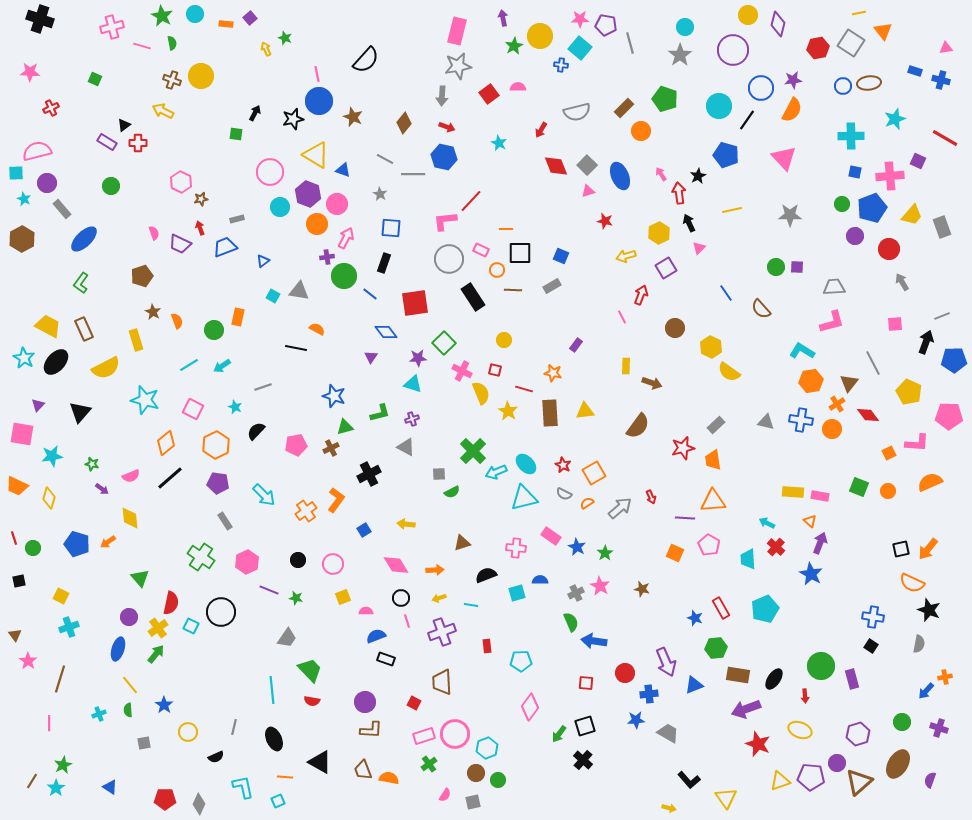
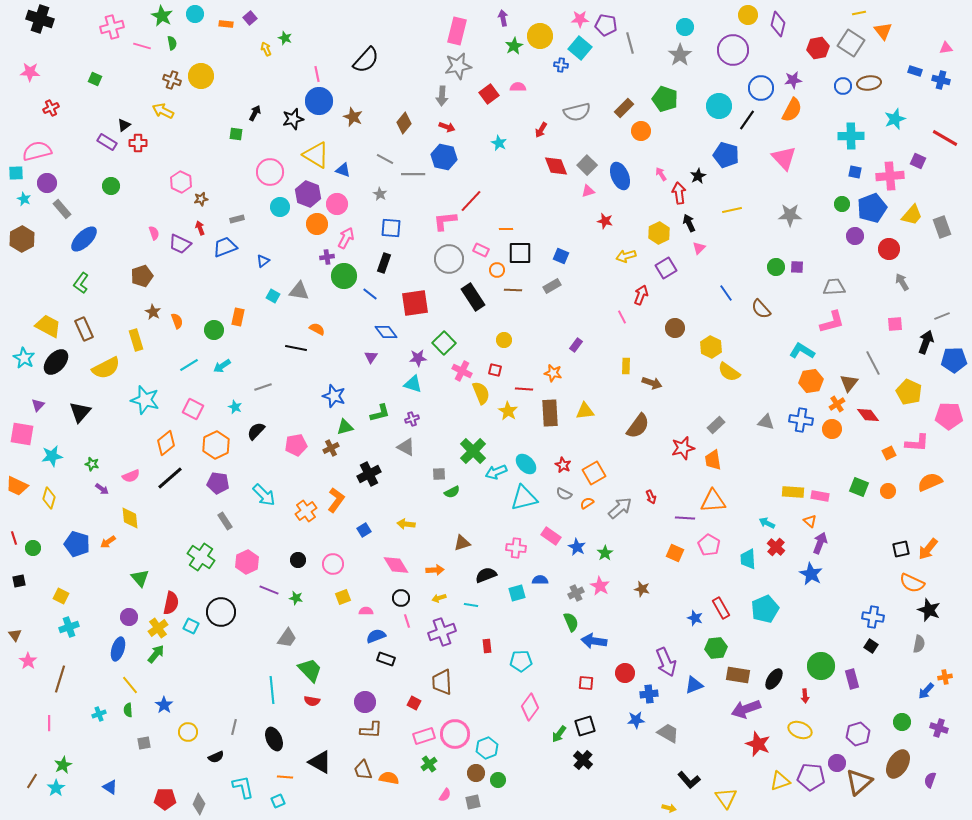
red line at (524, 389): rotated 12 degrees counterclockwise
